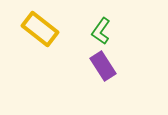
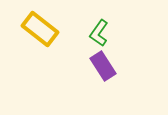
green L-shape: moved 2 px left, 2 px down
